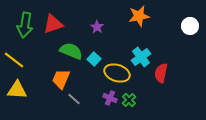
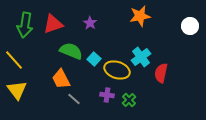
orange star: moved 1 px right
purple star: moved 7 px left, 4 px up
yellow line: rotated 10 degrees clockwise
yellow ellipse: moved 3 px up
orange trapezoid: rotated 50 degrees counterclockwise
yellow triangle: rotated 50 degrees clockwise
purple cross: moved 3 px left, 3 px up; rotated 16 degrees counterclockwise
